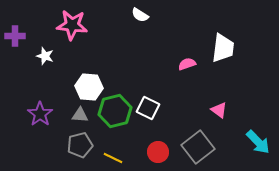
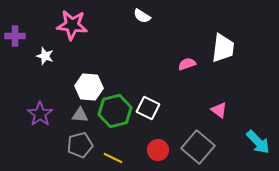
white semicircle: moved 2 px right, 1 px down
gray square: rotated 12 degrees counterclockwise
red circle: moved 2 px up
